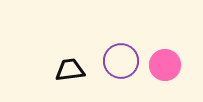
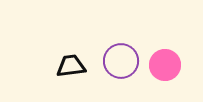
black trapezoid: moved 1 px right, 4 px up
